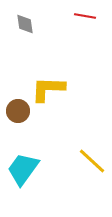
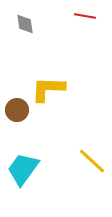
brown circle: moved 1 px left, 1 px up
